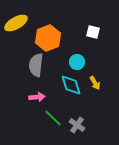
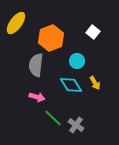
yellow ellipse: rotated 25 degrees counterclockwise
white square: rotated 24 degrees clockwise
orange hexagon: moved 3 px right
cyan circle: moved 1 px up
cyan diamond: rotated 15 degrees counterclockwise
pink arrow: rotated 21 degrees clockwise
gray cross: moved 1 px left
